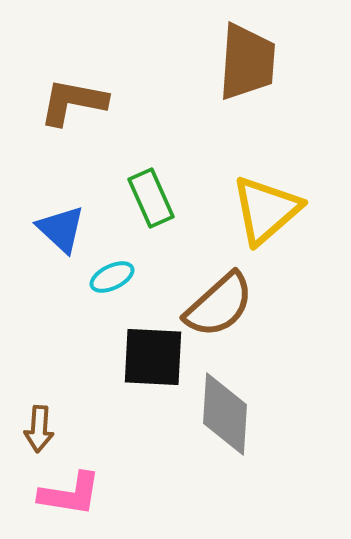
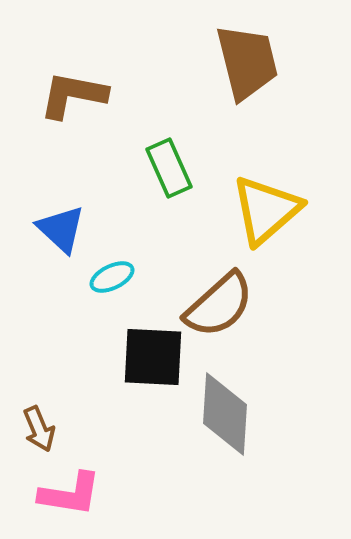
brown trapezoid: rotated 18 degrees counterclockwise
brown L-shape: moved 7 px up
green rectangle: moved 18 px right, 30 px up
brown arrow: rotated 27 degrees counterclockwise
